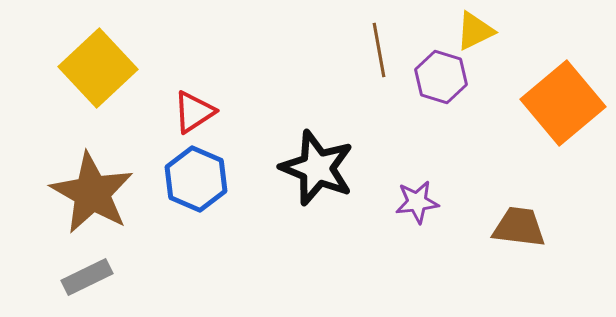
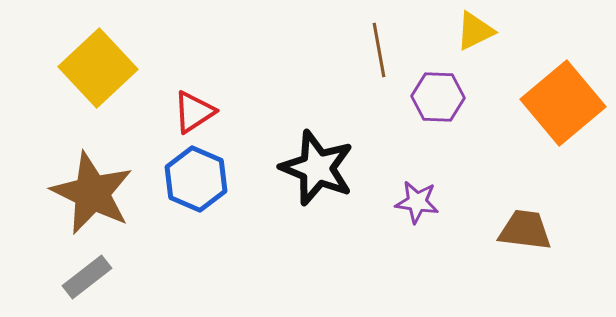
purple hexagon: moved 3 px left, 20 px down; rotated 15 degrees counterclockwise
brown star: rotated 4 degrees counterclockwise
purple star: rotated 15 degrees clockwise
brown trapezoid: moved 6 px right, 3 px down
gray rectangle: rotated 12 degrees counterclockwise
